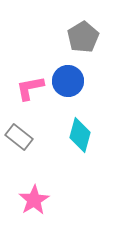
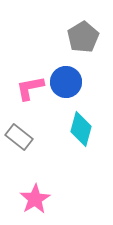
blue circle: moved 2 px left, 1 px down
cyan diamond: moved 1 px right, 6 px up
pink star: moved 1 px right, 1 px up
